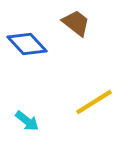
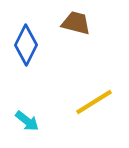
brown trapezoid: rotated 24 degrees counterclockwise
blue diamond: moved 1 px left, 1 px down; rotated 69 degrees clockwise
